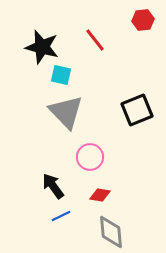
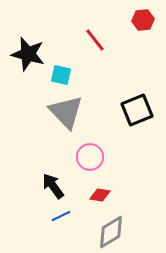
black star: moved 14 px left, 7 px down
gray diamond: rotated 64 degrees clockwise
